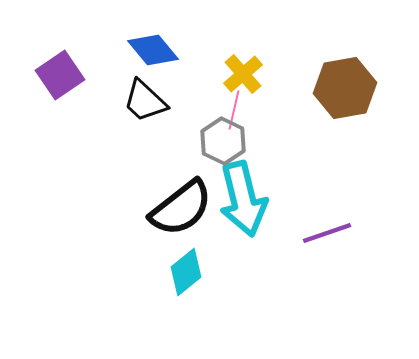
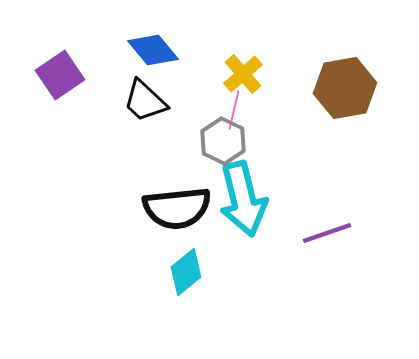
black semicircle: moved 4 px left; rotated 32 degrees clockwise
